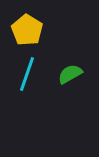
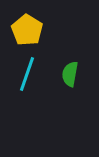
green semicircle: rotated 50 degrees counterclockwise
